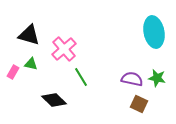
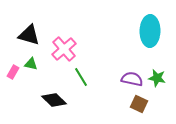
cyan ellipse: moved 4 px left, 1 px up; rotated 12 degrees clockwise
